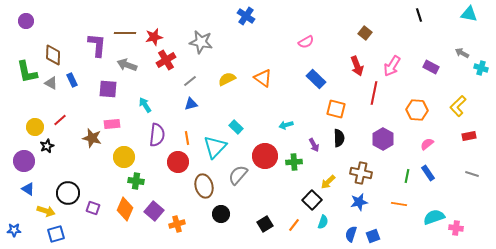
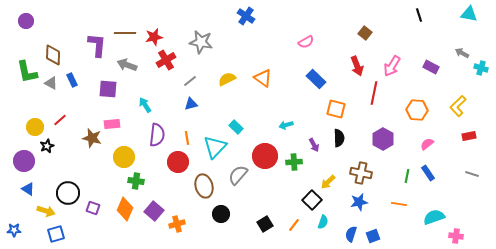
pink cross at (456, 228): moved 8 px down
